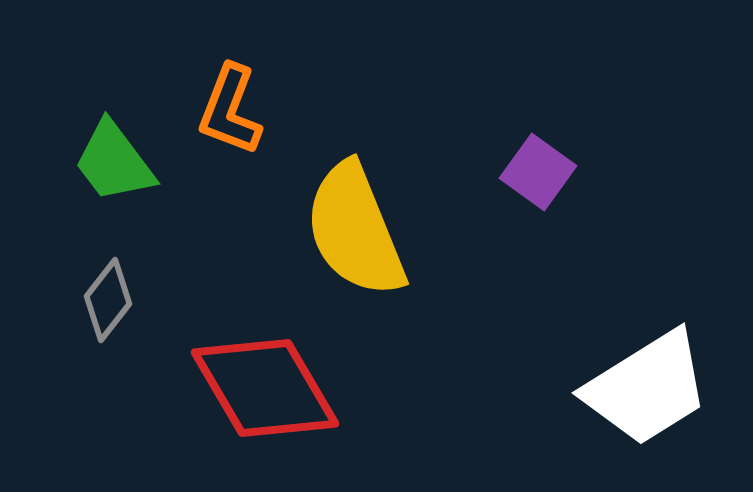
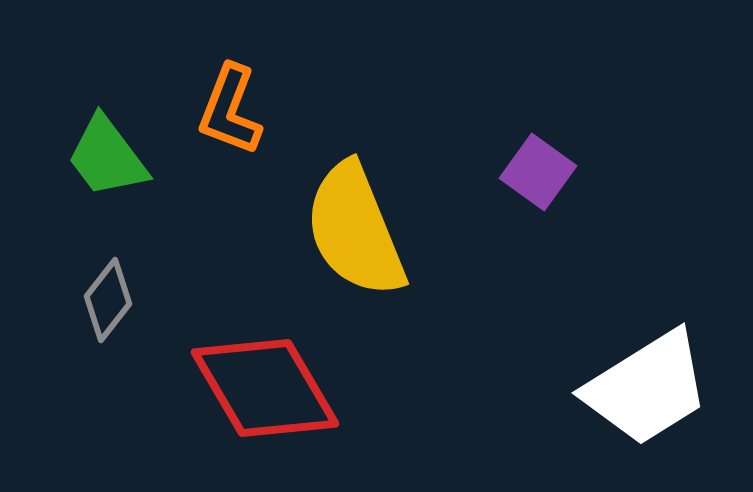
green trapezoid: moved 7 px left, 5 px up
